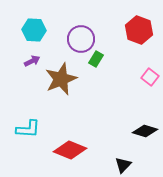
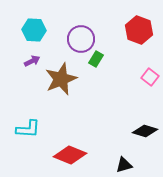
red diamond: moved 5 px down
black triangle: moved 1 px right; rotated 30 degrees clockwise
